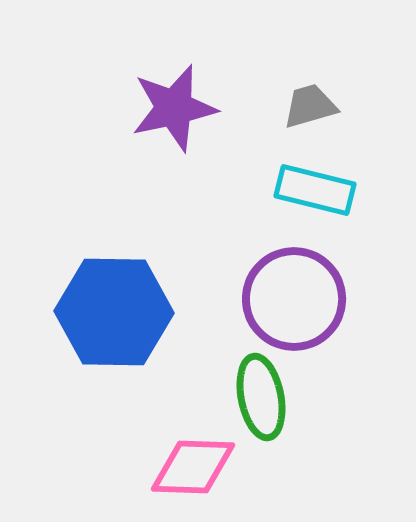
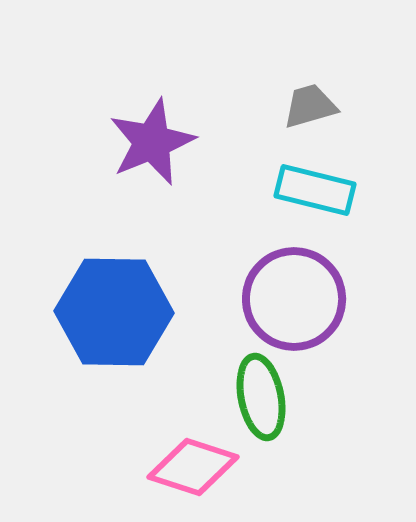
purple star: moved 22 px left, 34 px down; rotated 10 degrees counterclockwise
pink diamond: rotated 16 degrees clockwise
